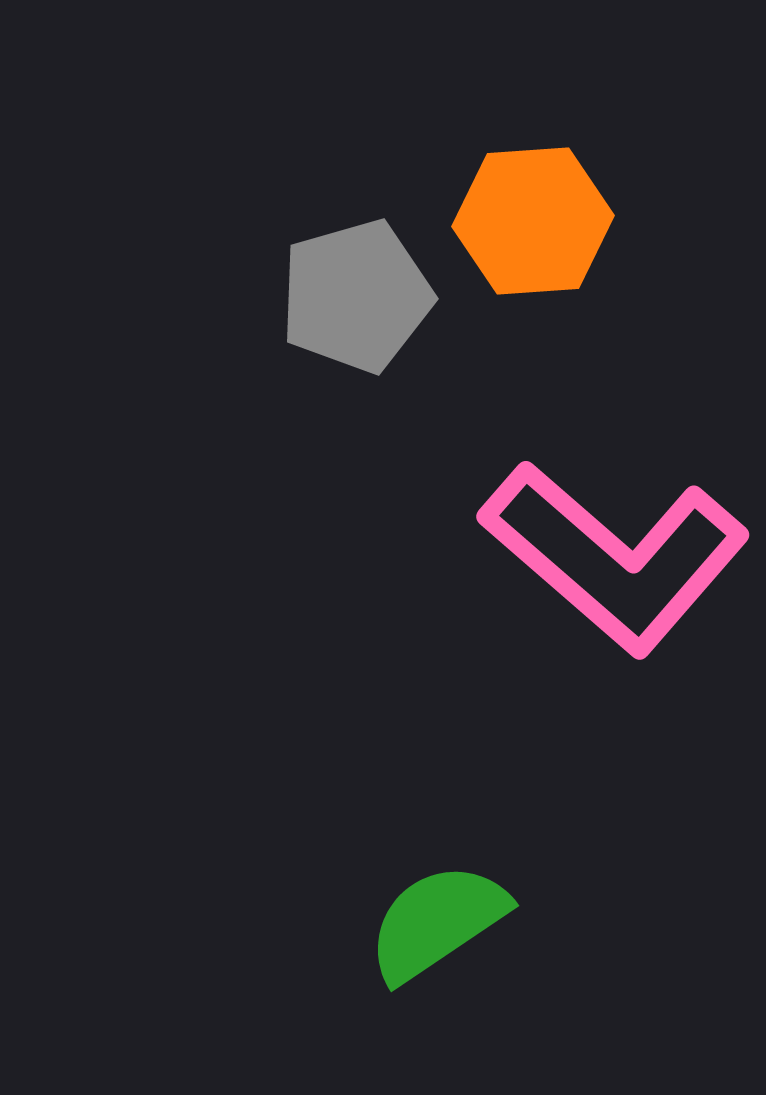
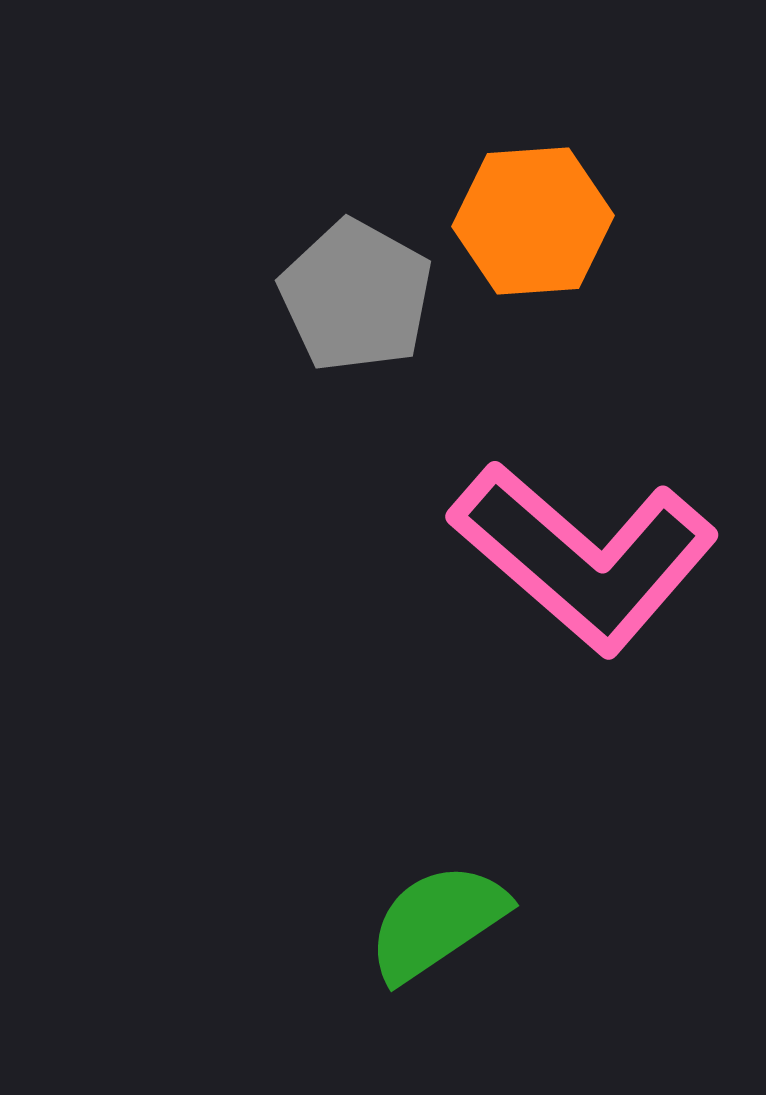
gray pentagon: rotated 27 degrees counterclockwise
pink L-shape: moved 31 px left
